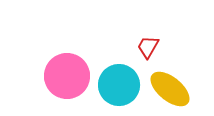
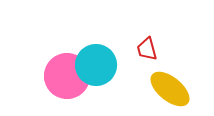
red trapezoid: moved 1 px left, 2 px down; rotated 45 degrees counterclockwise
cyan circle: moved 23 px left, 20 px up
